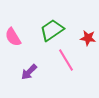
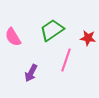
pink line: rotated 50 degrees clockwise
purple arrow: moved 2 px right, 1 px down; rotated 18 degrees counterclockwise
